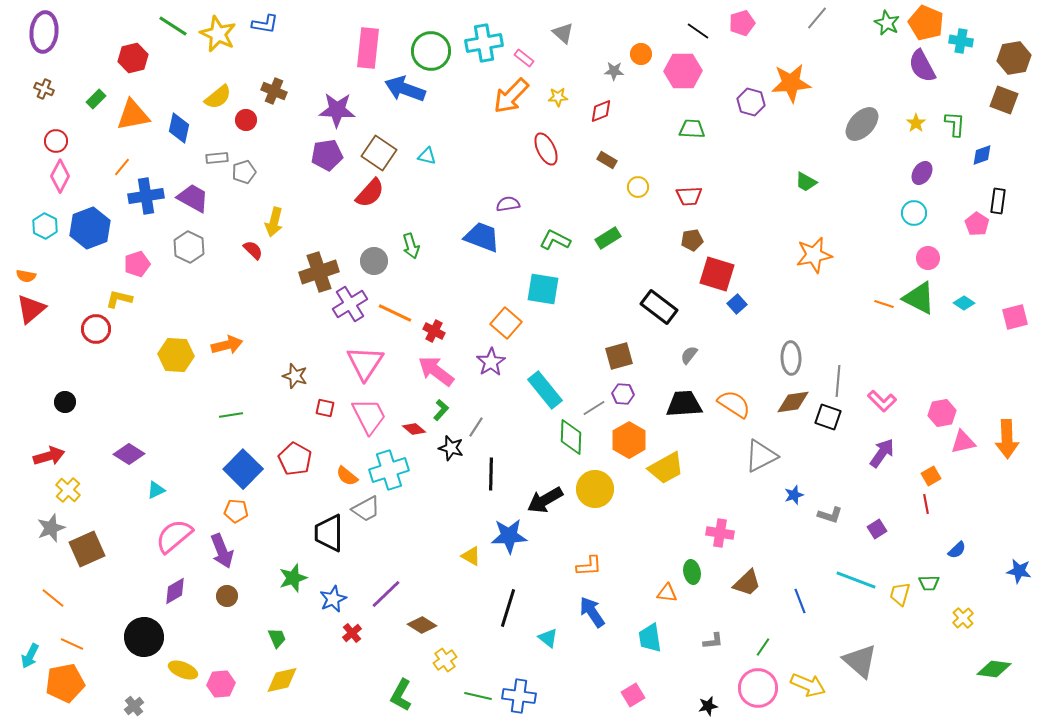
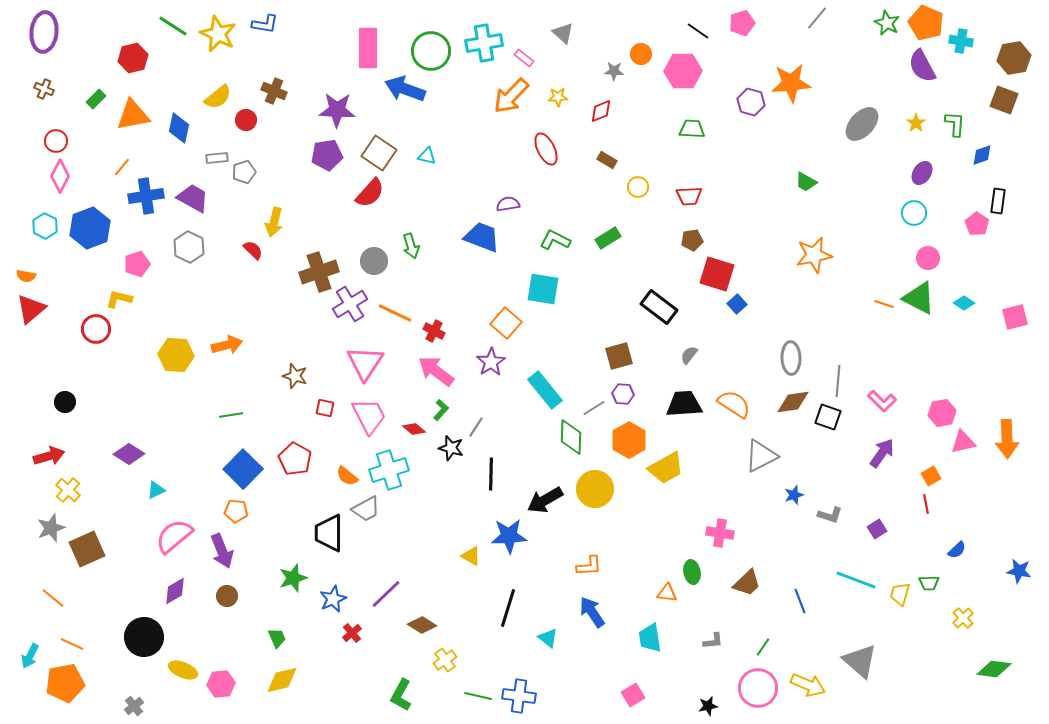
pink rectangle at (368, 48): rotated 6 degrees counterclockwise
